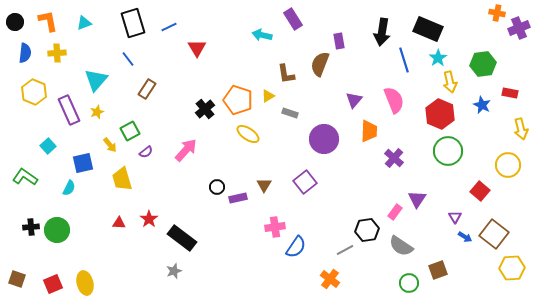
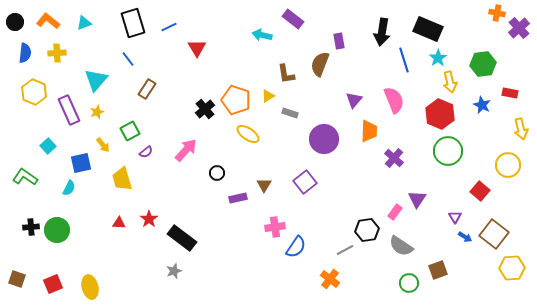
purple rectangle at (293, 19): rotated 20 degrees counterclockwise
orange L-shape at (48, 21): rotated 40 degrees counterclockwise
purple cross at (519, 28): rotated 20 degrees counterclockwise
orange pentagon at (238, 100): moved 2 px left
yellow arrow at (110, 145): moved 7 px left
blue square at (83, 163): moved 2 px left
black circle at (217, 187): moved 14 px up
yellow ellipse at (85, 283): moved 5 px right, 4 px down
